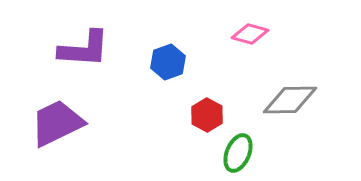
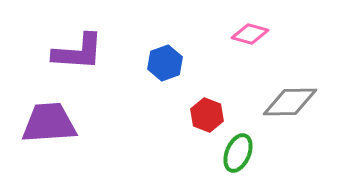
purple L-shape: moved 6 px left, 3 px down
blue hexagon: moved 3 px left, 1 px down
gray diamond: moved 2 px down
red hexagon: rotated 8 degrees counterclockwise
purple trapezoid: moved 8 px left; rotated 22 degrees clockwise
